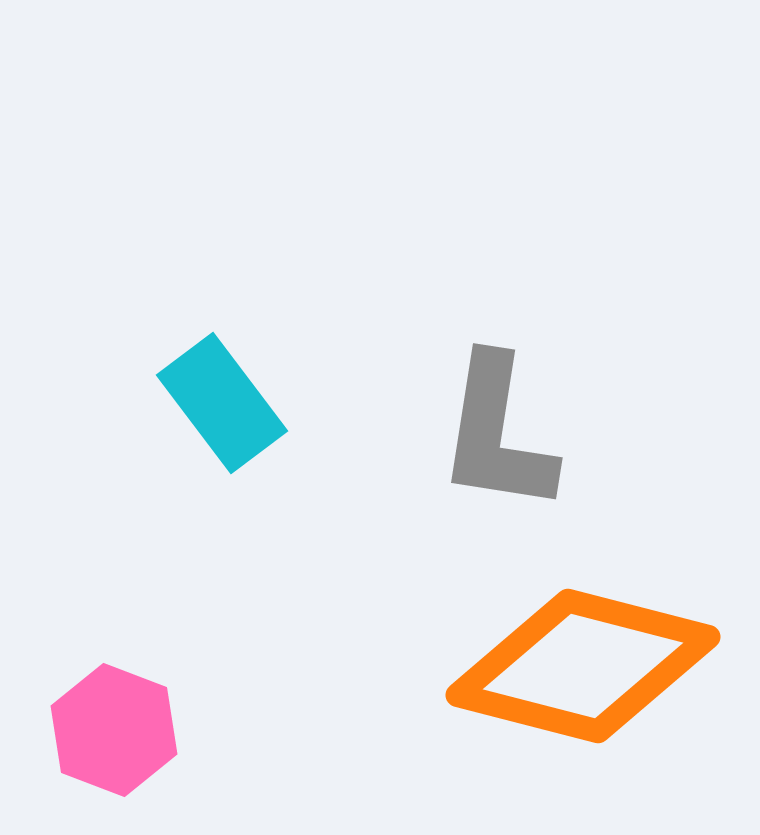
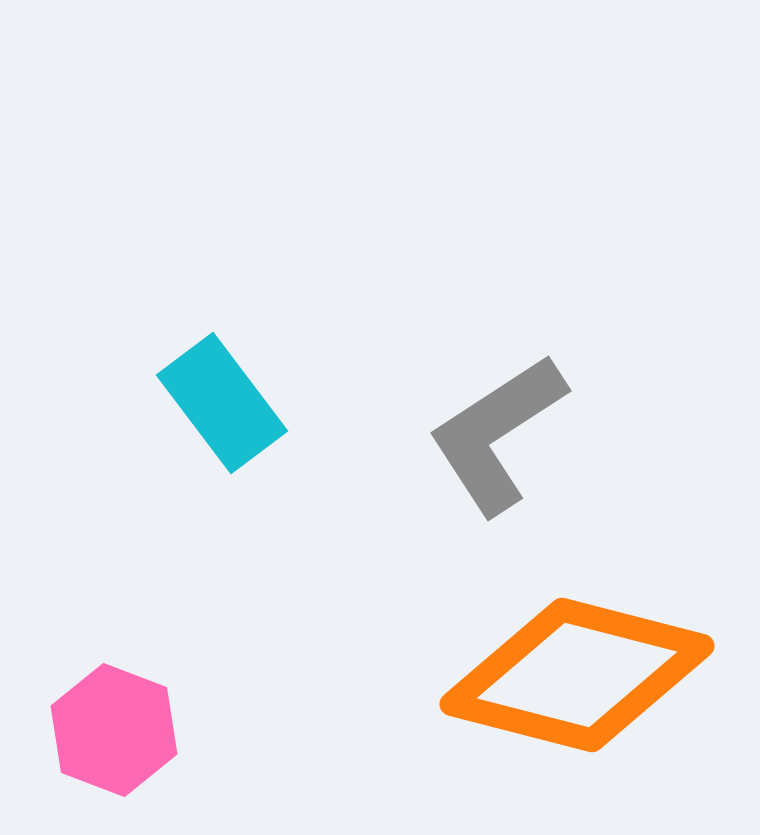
gray L-shape: rotated 48 degrees clockwise
orange diamond: moved 6 px left, 9 px down
